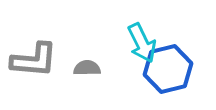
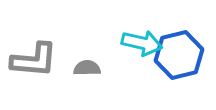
cyan arrow: rotated 51 degrees counterclockwise
blue hexagon: moved 11 px right, 14 px up
